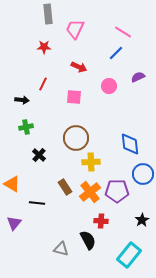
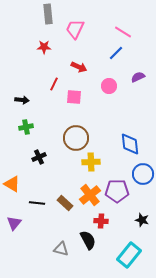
red line: moved 11 px right
black cross: moved 2 px down; rotated 24 degrees clockwise
brown rectangle: moved 16 px down; rotated 14 degrees counterclockwise
orange cross: moved 3 px down
black star: rotated 24 degrees counterclockwise
